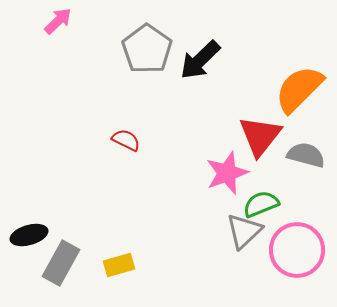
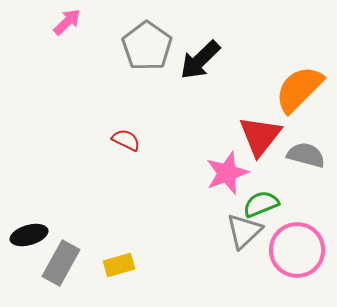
pink arrow: moved 9 px right, 1 px down
gray pentagon: moved 3 px up
